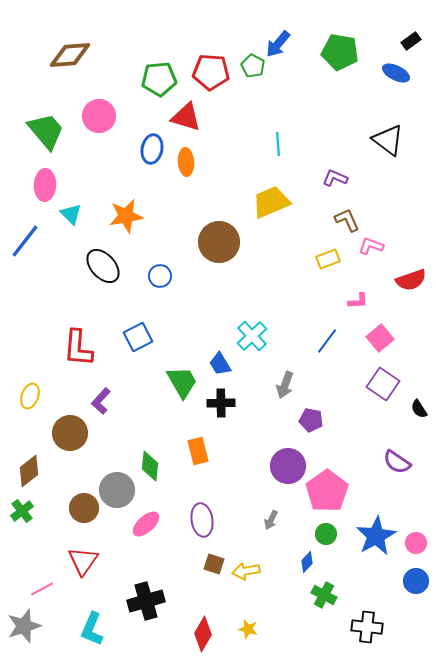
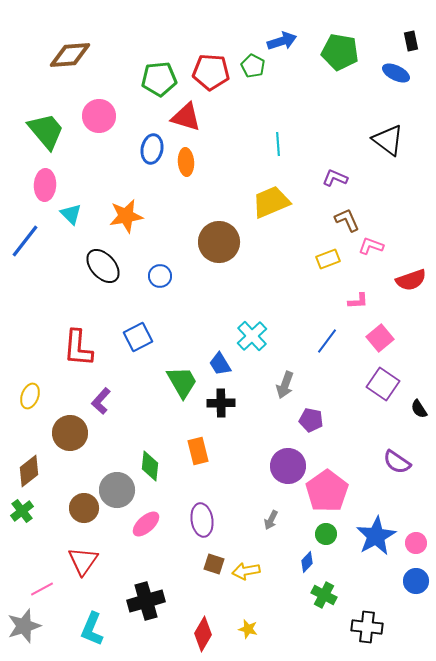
black rectangle at (411, 41): rotated 66 degrees counterclockwise
blue arrow at (278, 44): moved 4 px right, 3 px up; rotated 148 degrees counterclockwise
